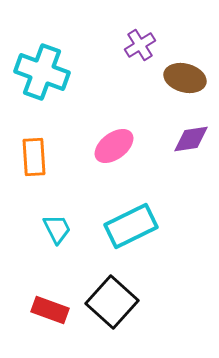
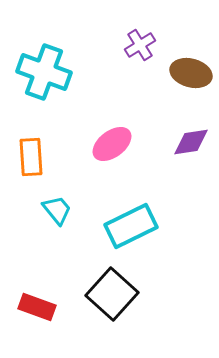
cyan cross: moved 2 px right
brown ellipse: moved 6 px right, 5 px up
purple diamond: moved 3 px down
pink ellipse: moved 2 px left, 2 px up
orange rectangle: moved 3 px left
cyan trapezoid: moved 19 px up; rotated 12 degrees counterclockwise
black square: moved 8 px up
red rectangle: moved 13 px left, 3 px up
